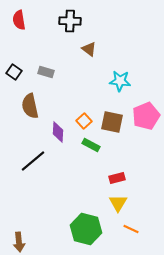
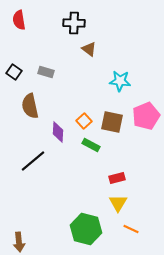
black cross: moved 4 px right, 2 px down
